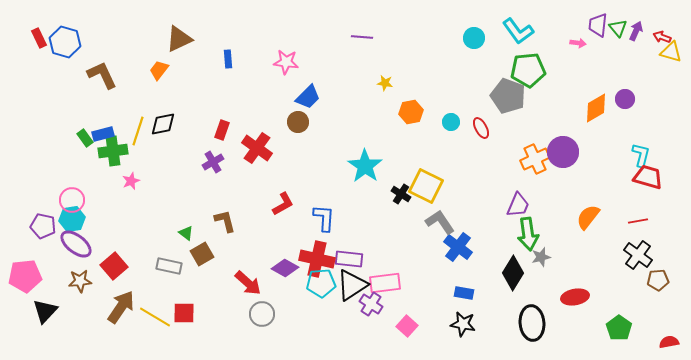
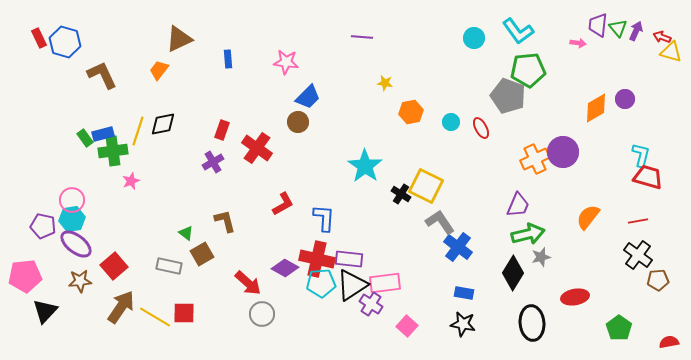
green arrow at (528, 234): rotated 96 degrees counterclockwise
